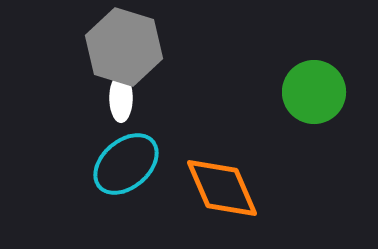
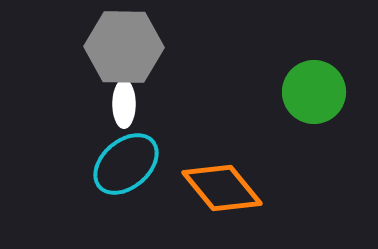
gray hexagon: rotated 16 degrees counterclockwise
white ellipse: moved 3 px right, 6 px down
orange diamond: rotated 16 degrees counterclockwise
